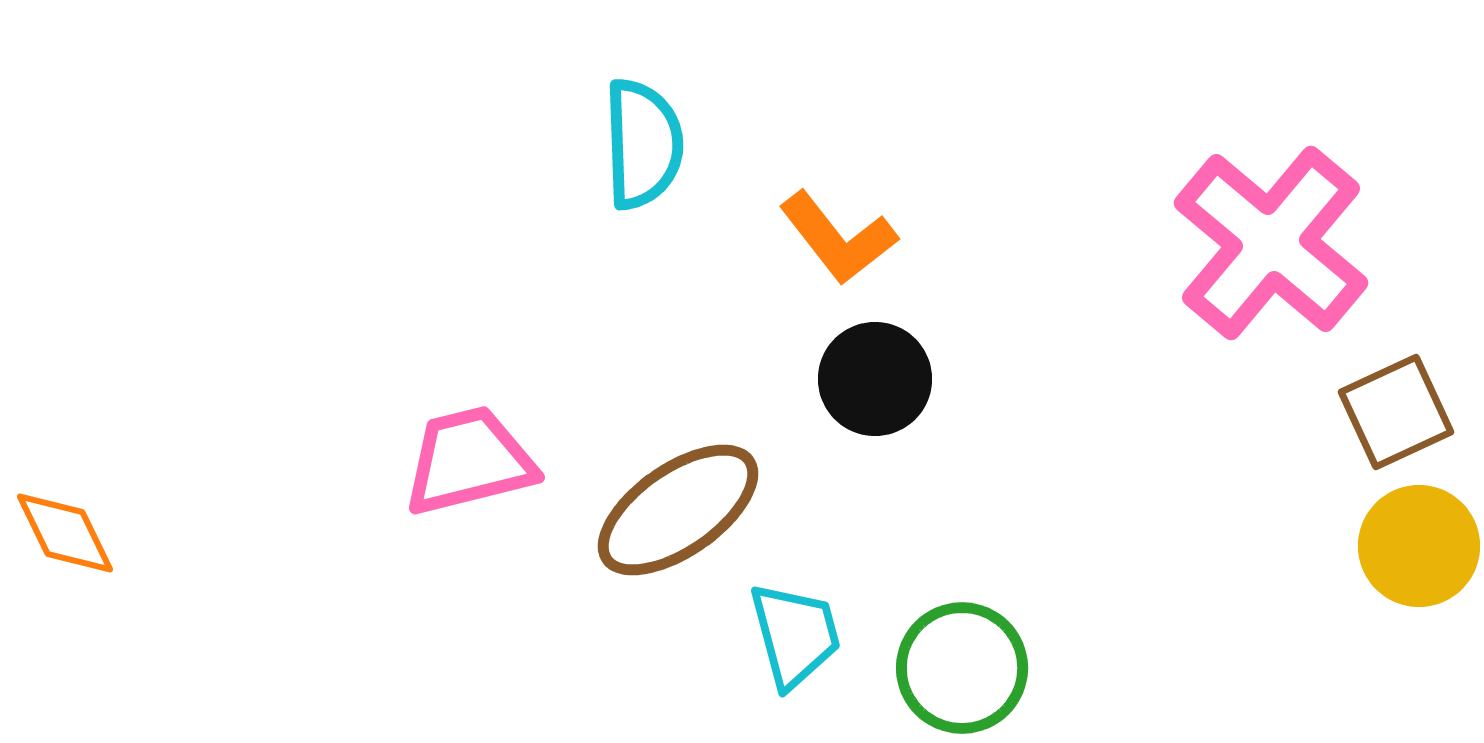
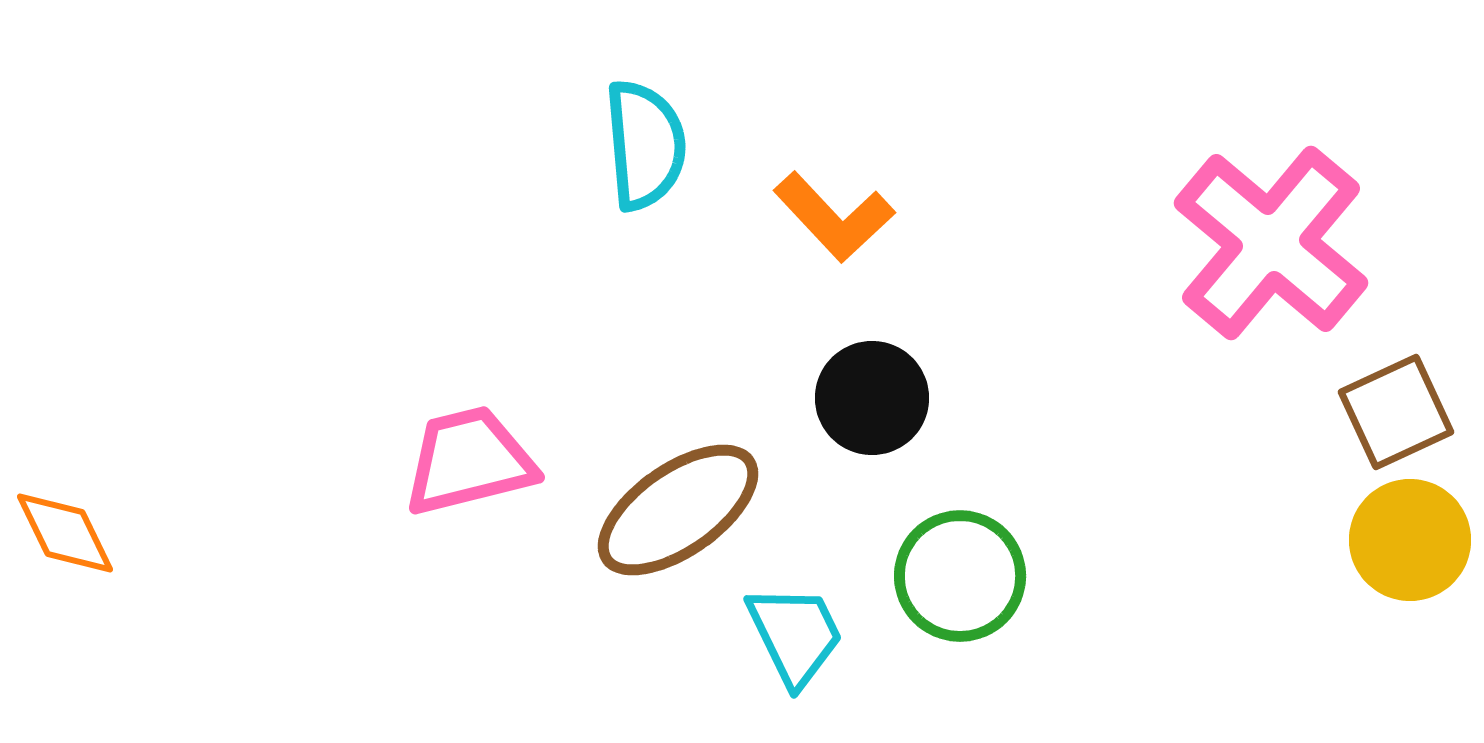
cyan semicircle: moved 2 px right, 1 px down; rotated 3 degrees counterclockwise
orange L-shape: moved 4 px left, 21 px up; rotated 5 degrees counterclockwise
black circle: moved 3 px left, 19 px down
yellow circle: moved 9 px left, 6 px up
cyan trapezoid: rotated 11 degrees counterclockwise
green circle: moved 2 px left, 92 px up
